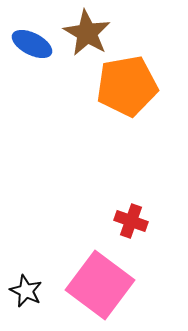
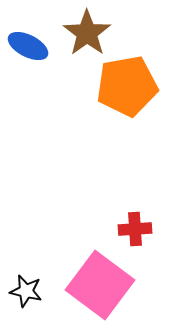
brown star: rotated 6 degrees clockwise
blue ellipse: moved 4 px left, 2 px down
red cross: moved 4 px right, 8 px down; rotated 24 degrees counterclockwise
black star: rotated 12 degrees counterclockwise
